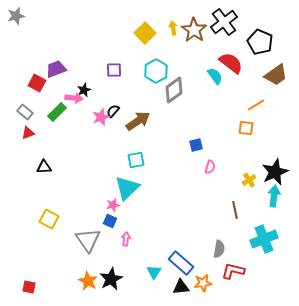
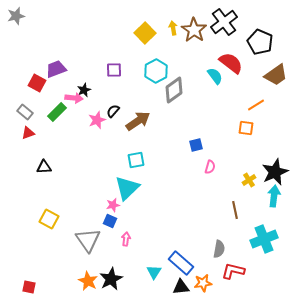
pink star at (101, 117): moved 4 px left, 3 px down
